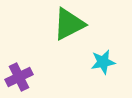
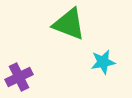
green triangle: rotated 48 degrees clockwise
